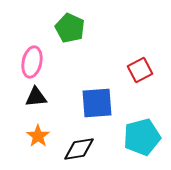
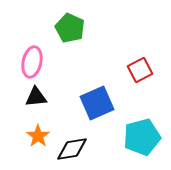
blue square: rotated 20 degrees counterclockwise
black diamond: moved 7 px left
